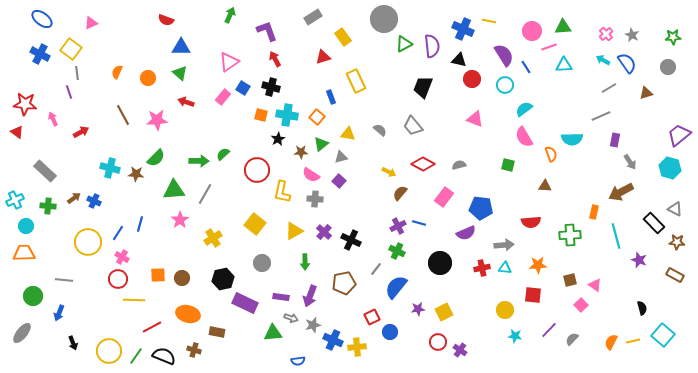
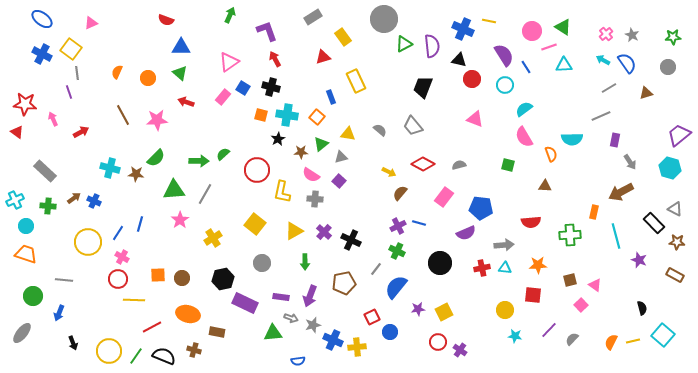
green triangle at (563, 27): rotated 36 degrees clockwise
blue cross at (40, 54): moved 2 px right
orange trapezoid at (24, 253): moved 2 px right, 1 px down; rotated 20 degrees clockwise
